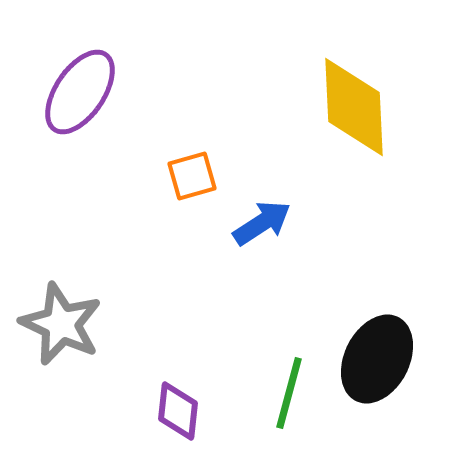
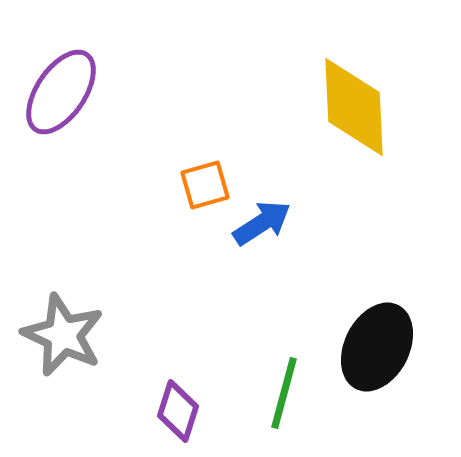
purple ellipse: moved 19 px left
orange square: moved 13 px right, 9 px down
gray star: moved 2 px right, 11 px down
black ellipse: moved 12 px up
green line: moved 5 px left
purple diamond: rotated 12 degrees clockwise
